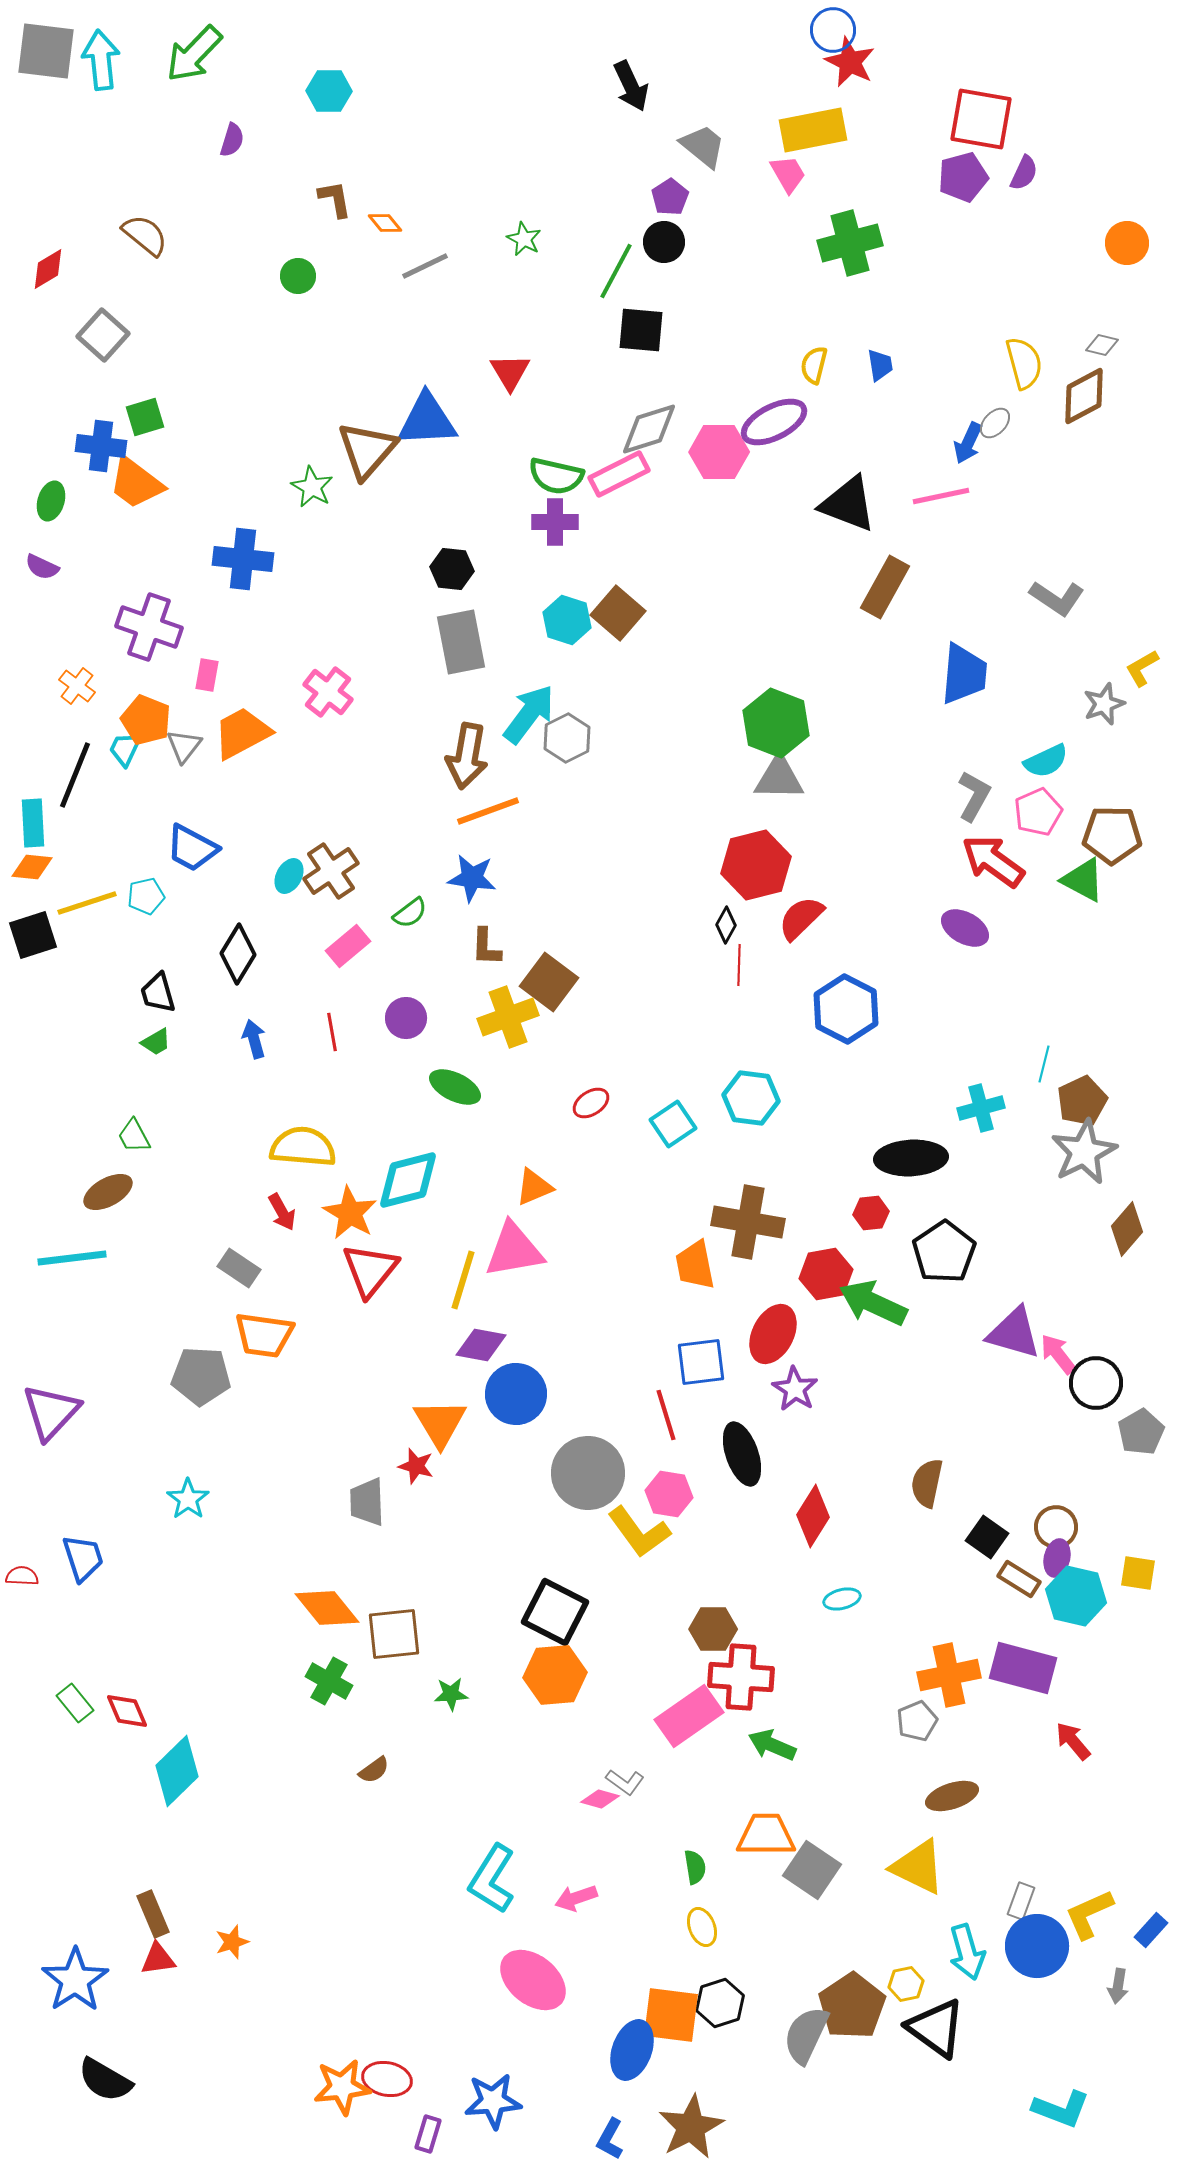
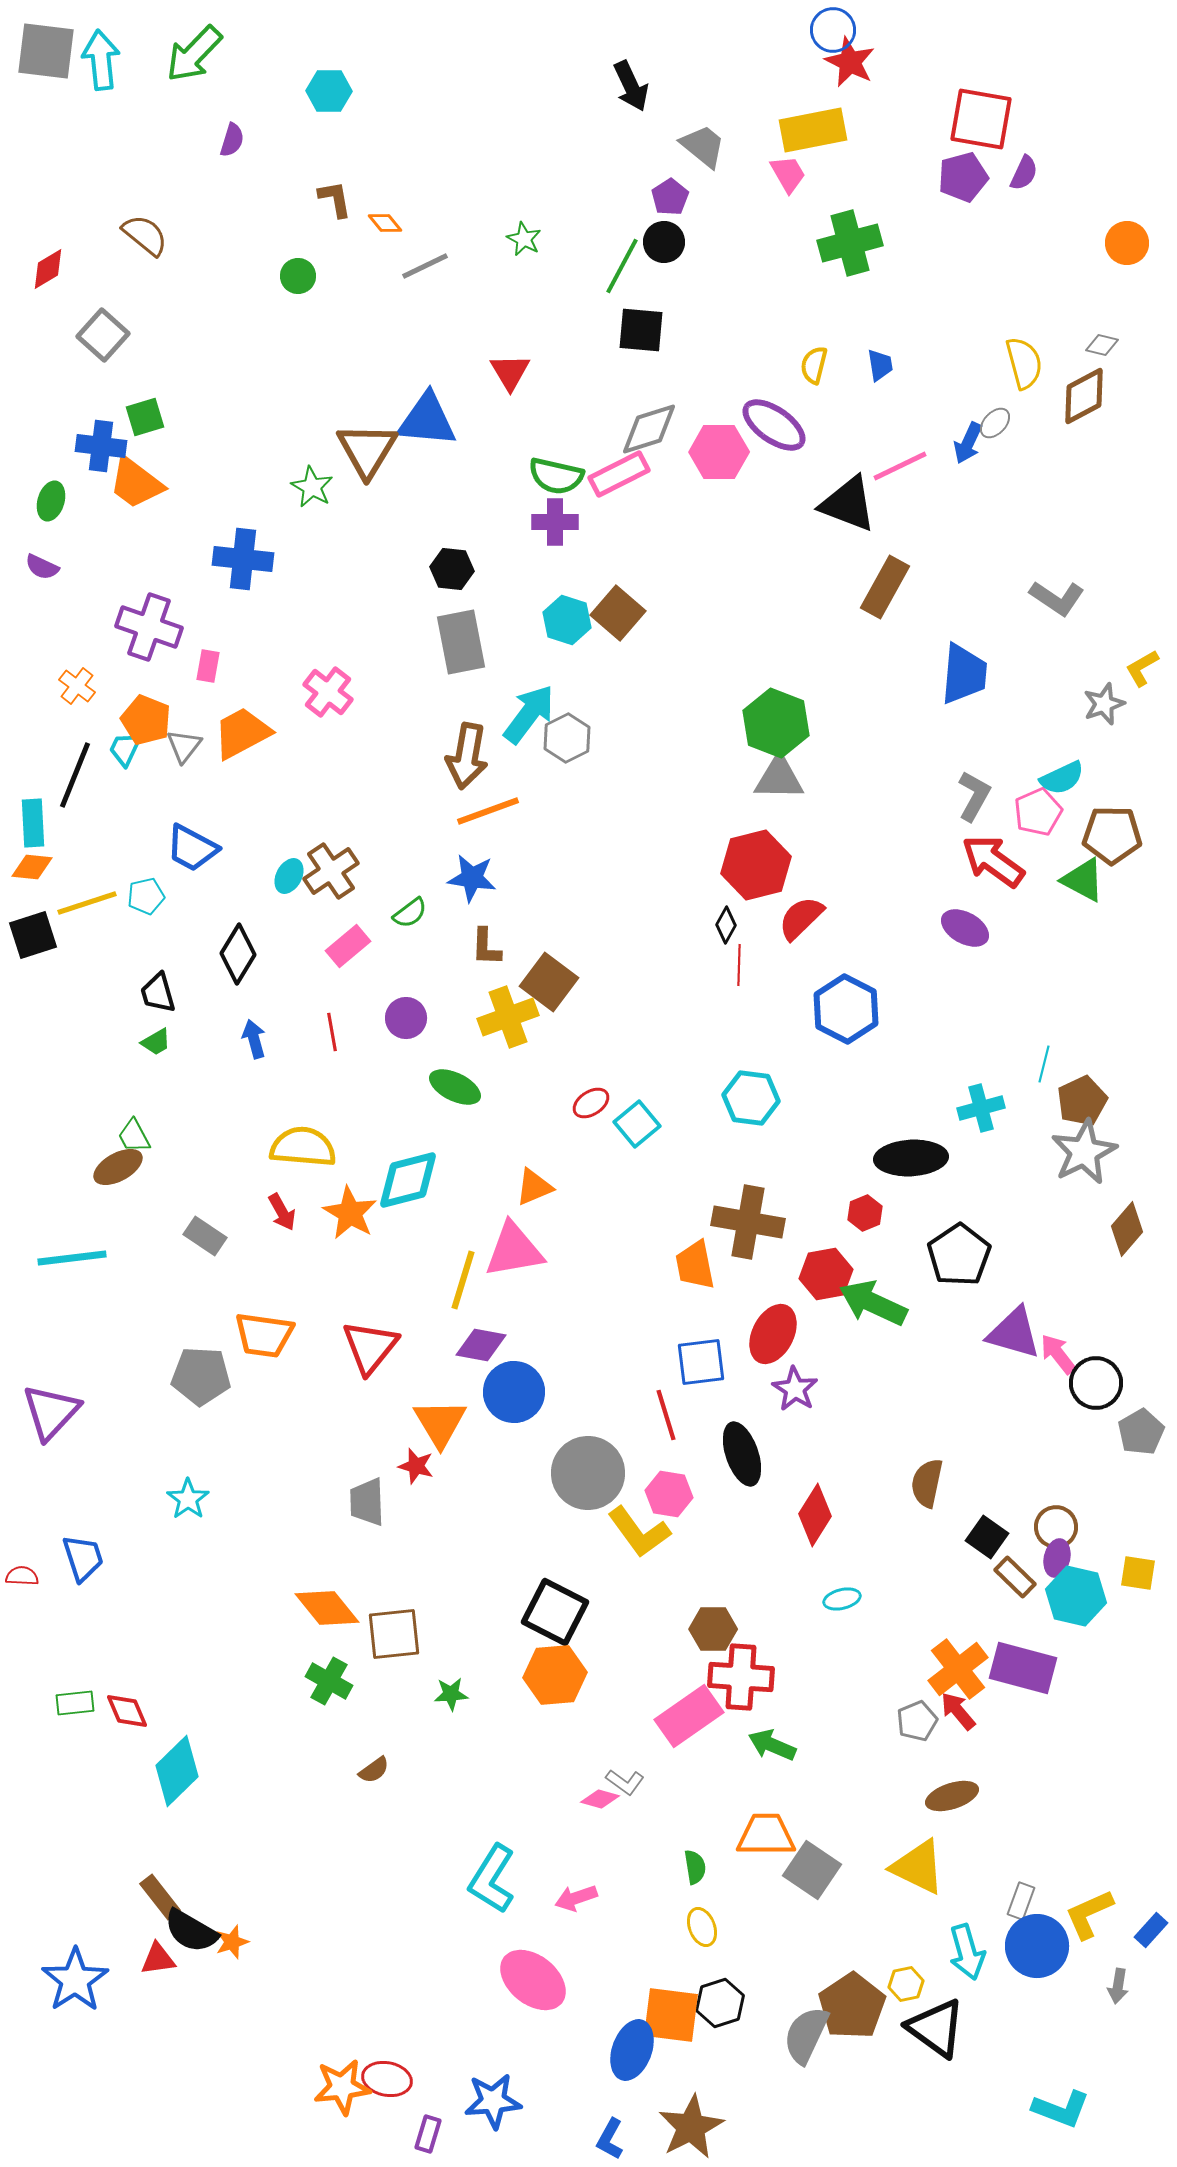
green line at (616, 271): moved 6 px right, 5 px up
blue triangle at (427, 420): rotated 8 degrees clockwise
purple ellipse at (774, 422): moved 3 px down; rotated 62 degrees clockwise
brown triangle at (367, 450): rotated 10 degrees counterclockwise
pink line at (941, 496): moved 41 px left, 30 px up; rotated 14 degrees counterclockwise
pink rectangle at (207, 675): moved 1 px right, 9 px up
cyan semicircle at (1046, 761): moved 16 px right, 17 px down
cyan square at (673, 1124): moved 36 px left; rotated 6 degrees counterclockwise
brown ellipse at (108, 1192): moved 10 px right, 25 px up
red hexagon at (871, 1213): moved 6 px left; rotated 16 degrees counterclockwise
black pentagon at (944, 1252): moved 15 px right, 3 px down
gray rectangle at (239, 1268): moved 34 px left, 32 px up
red triangle at (370, 1270): moved 77 px down
blue circle at (516, 1394): moved 2 px left, 2 px up
red diamond at (813, 1516): moved 2 px right, 1 px up
brown rectangle at (1019, 1579): moved 4 px left, 2 px up; rotated 12 degrees clockwise
orange cross at (949, 1675): moved 9 px right, 6 px up; rotated 26 degrees counterclockwise
green rectangle at (75, 1703): rotated 57 degrees counterclockwise
red arrow at (1073, 1741): moved 115 px left, 30 px up
brown rectangle at (153, 1914): moved 7 px right, 17 px up; rotated 15 degrees counterclockwise
black semicircle at (105, 2080): moved 86 px right, 149 px up
